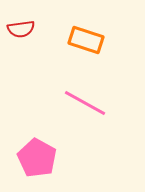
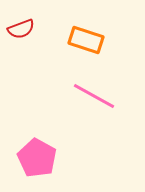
red semicircle: rotated 12 degrees counterclockwise
pink line: moved 9 px right, 7 px up
